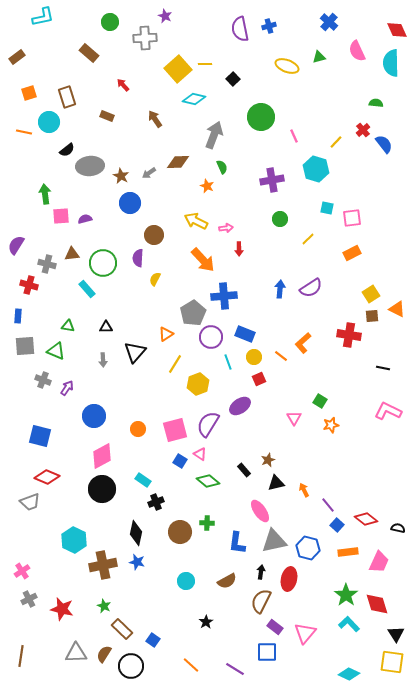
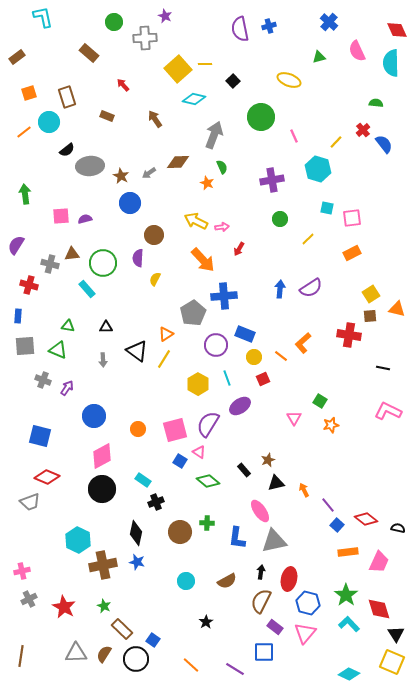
cyan L-shape at (43, 17): rotated 90 degrees counterclockwise
green circle at (110, 22): moved 4 px right
yellow ellipse at (287, 66): moved 2 px right, 14 px down
black square at (233, 79): moved 2 px down
orange line at (24, 132): rotated 49 degrees counterclockwise
cyan hexagon at (316, 169): moved 2 px right
orange star at (207, 186): moved 3 px up
green arrow at (45, 194): moved 20 px left
pink arrow at (226, 228): moved 4 px left, 1 px up
red arrow at (239, 249): rotated 32 degrees clockwise
gray cross at (47, 264): moved 3 px right
orange triangle at (397, 309): rotated 12 degrees counterclockwise
brown square at (372, 316): moved 2 px left
purple circle at (211, 337): moved 5 px right, 8 px down
green triangle at (56, 351): moved 2 px right, 1 px up
black triangle at (135, 352): moved 2 px right, 1 px up; rotated 35 degrees counterclockwise
cyan line at (228, 362): moved 1 px left, 16 px down
yellow line at (175, 364): moved 11 px left, 5 px up
red square at (259, 379): moved 4 px right
yellow hexagon at (198, 384): rotated 10 degrees counterclockwise
pink triangle at (200, 454): moved 1 px left, 2 px up
cyan hexagon at (74, 540): moved 4 px right
blue L-shape at (237, 543): moved 5 px up
blue hexagon at (308, 548): moved 55 px down
pink cross at (22, 571): rotated 21 degrees clockwise
red diamond at (377, 604): moved 2 px right, 5 px down
red star at (62, 609): moved 2 px right, 2 px up; rotated 15 degrees clockwise
blue square at (267, 652): moved 3 px left
yellow square at (392, 662): rotated 15 degrees clockwise
black circle at (131, 666): moved 5 px right, 7 px up
